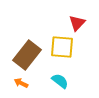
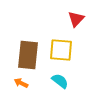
red triangle: moved 1 px left, 4 px up
yellow square: moved 1 px left, 3 px down
brown rectangle: moved 1 px right; rotated 32 degrees counterclockwise
